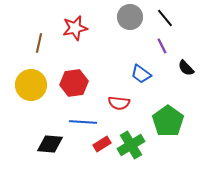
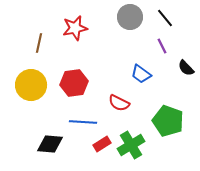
red semicircle: rotated 20 degrees clockwise
green pentagon: rotated 16 degrees counterclockwise
